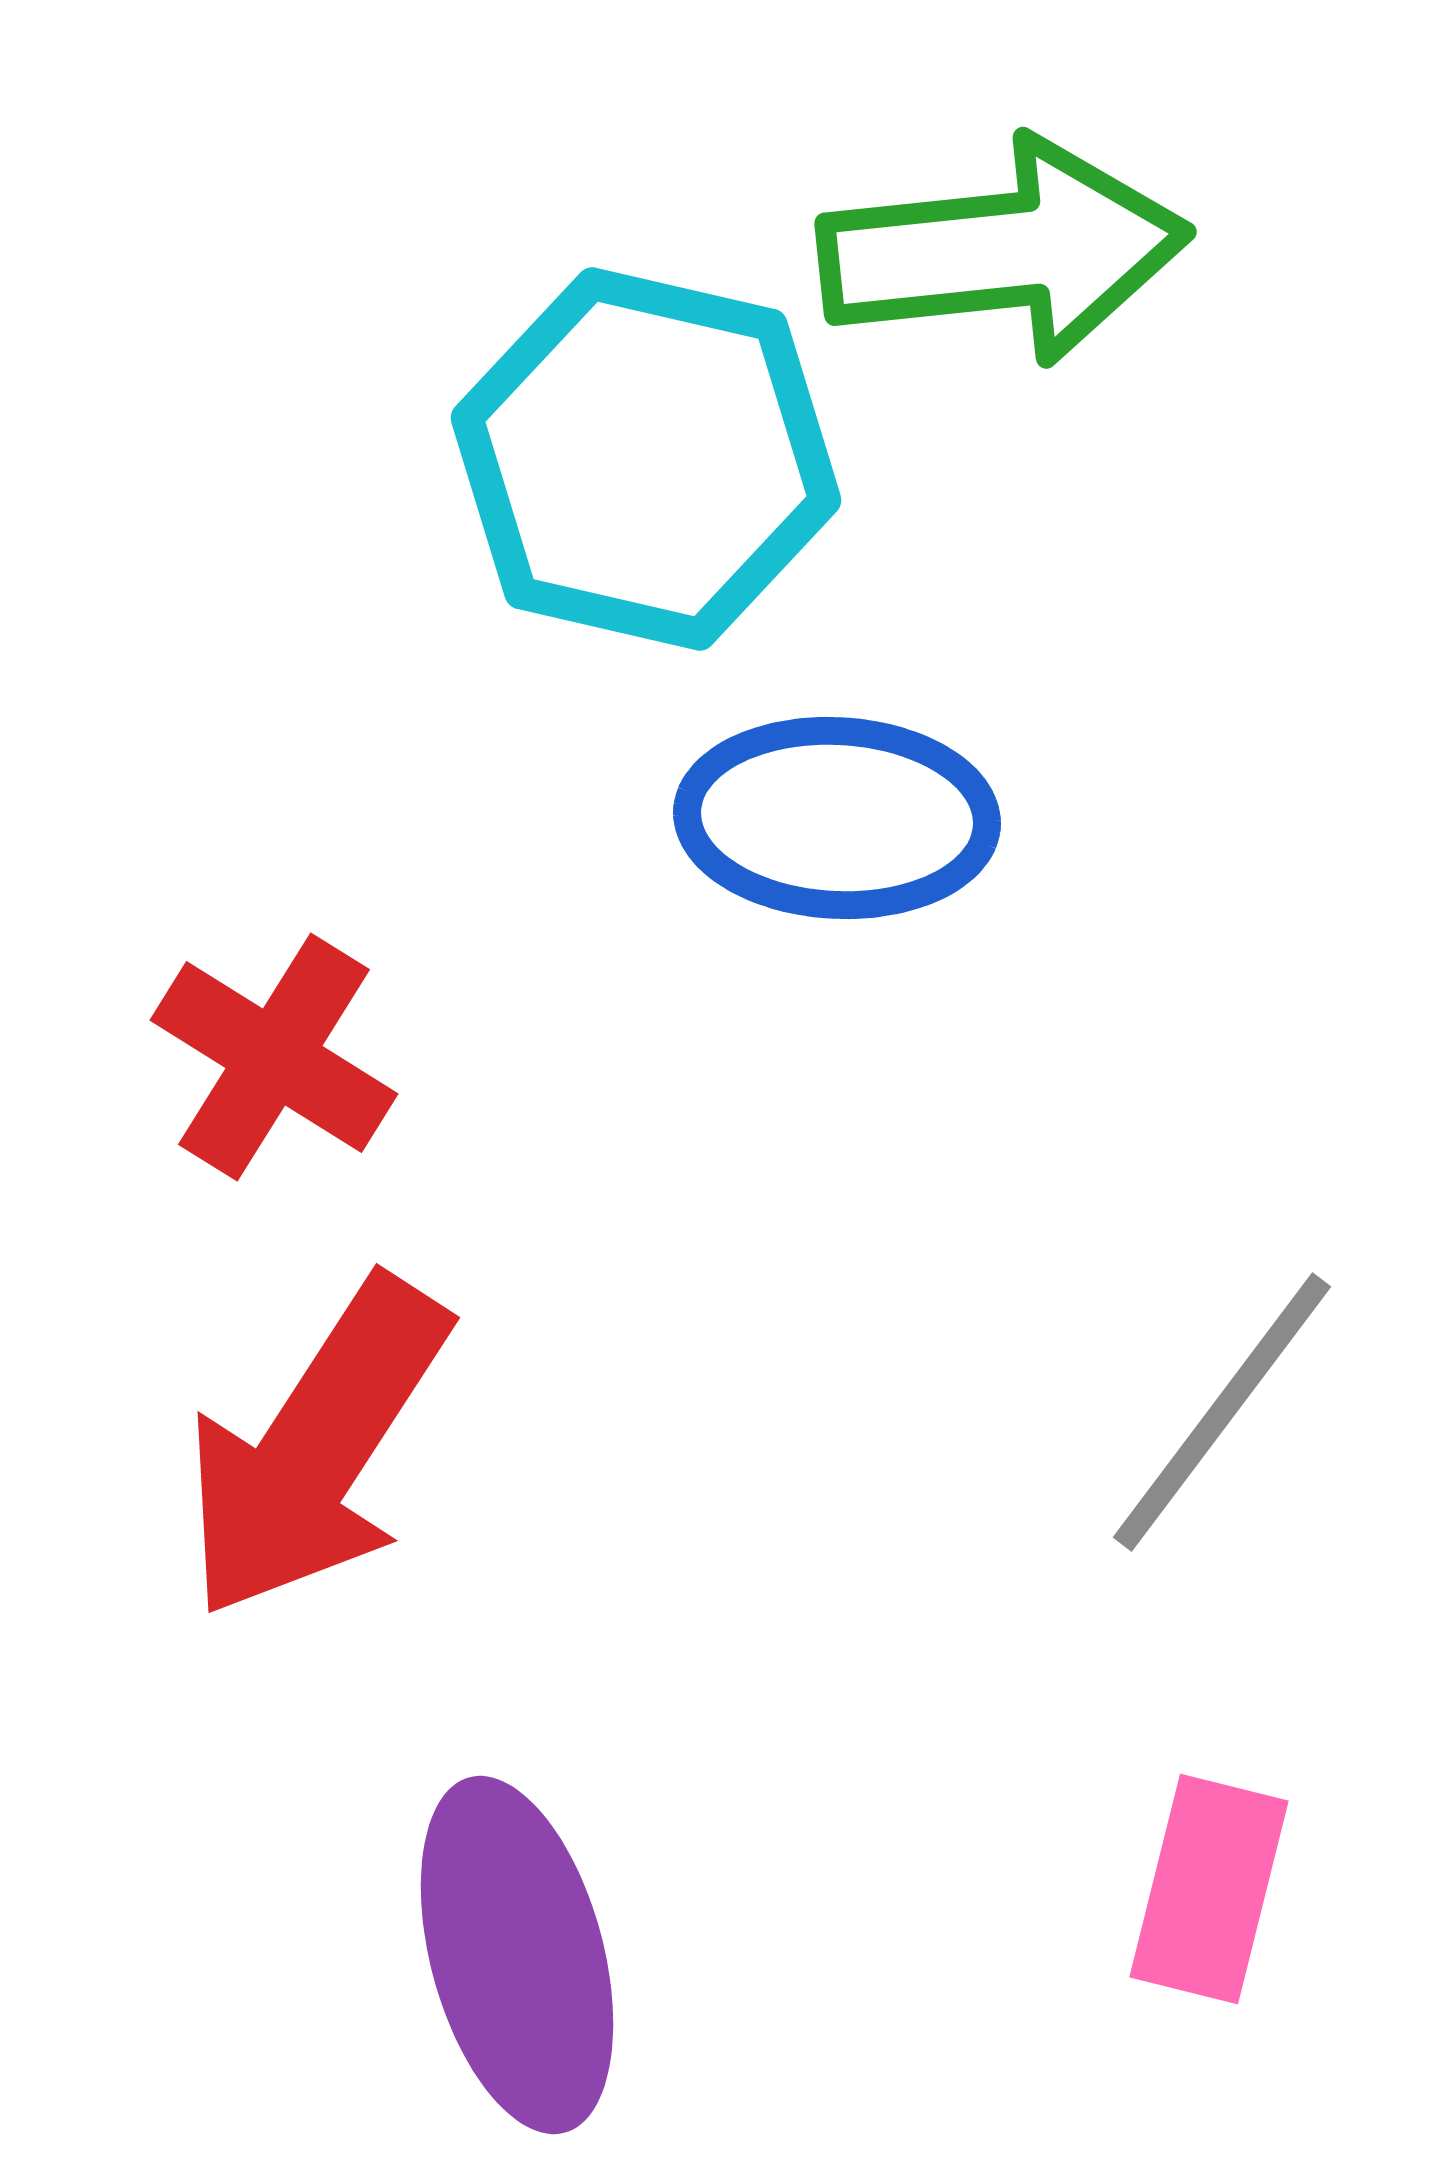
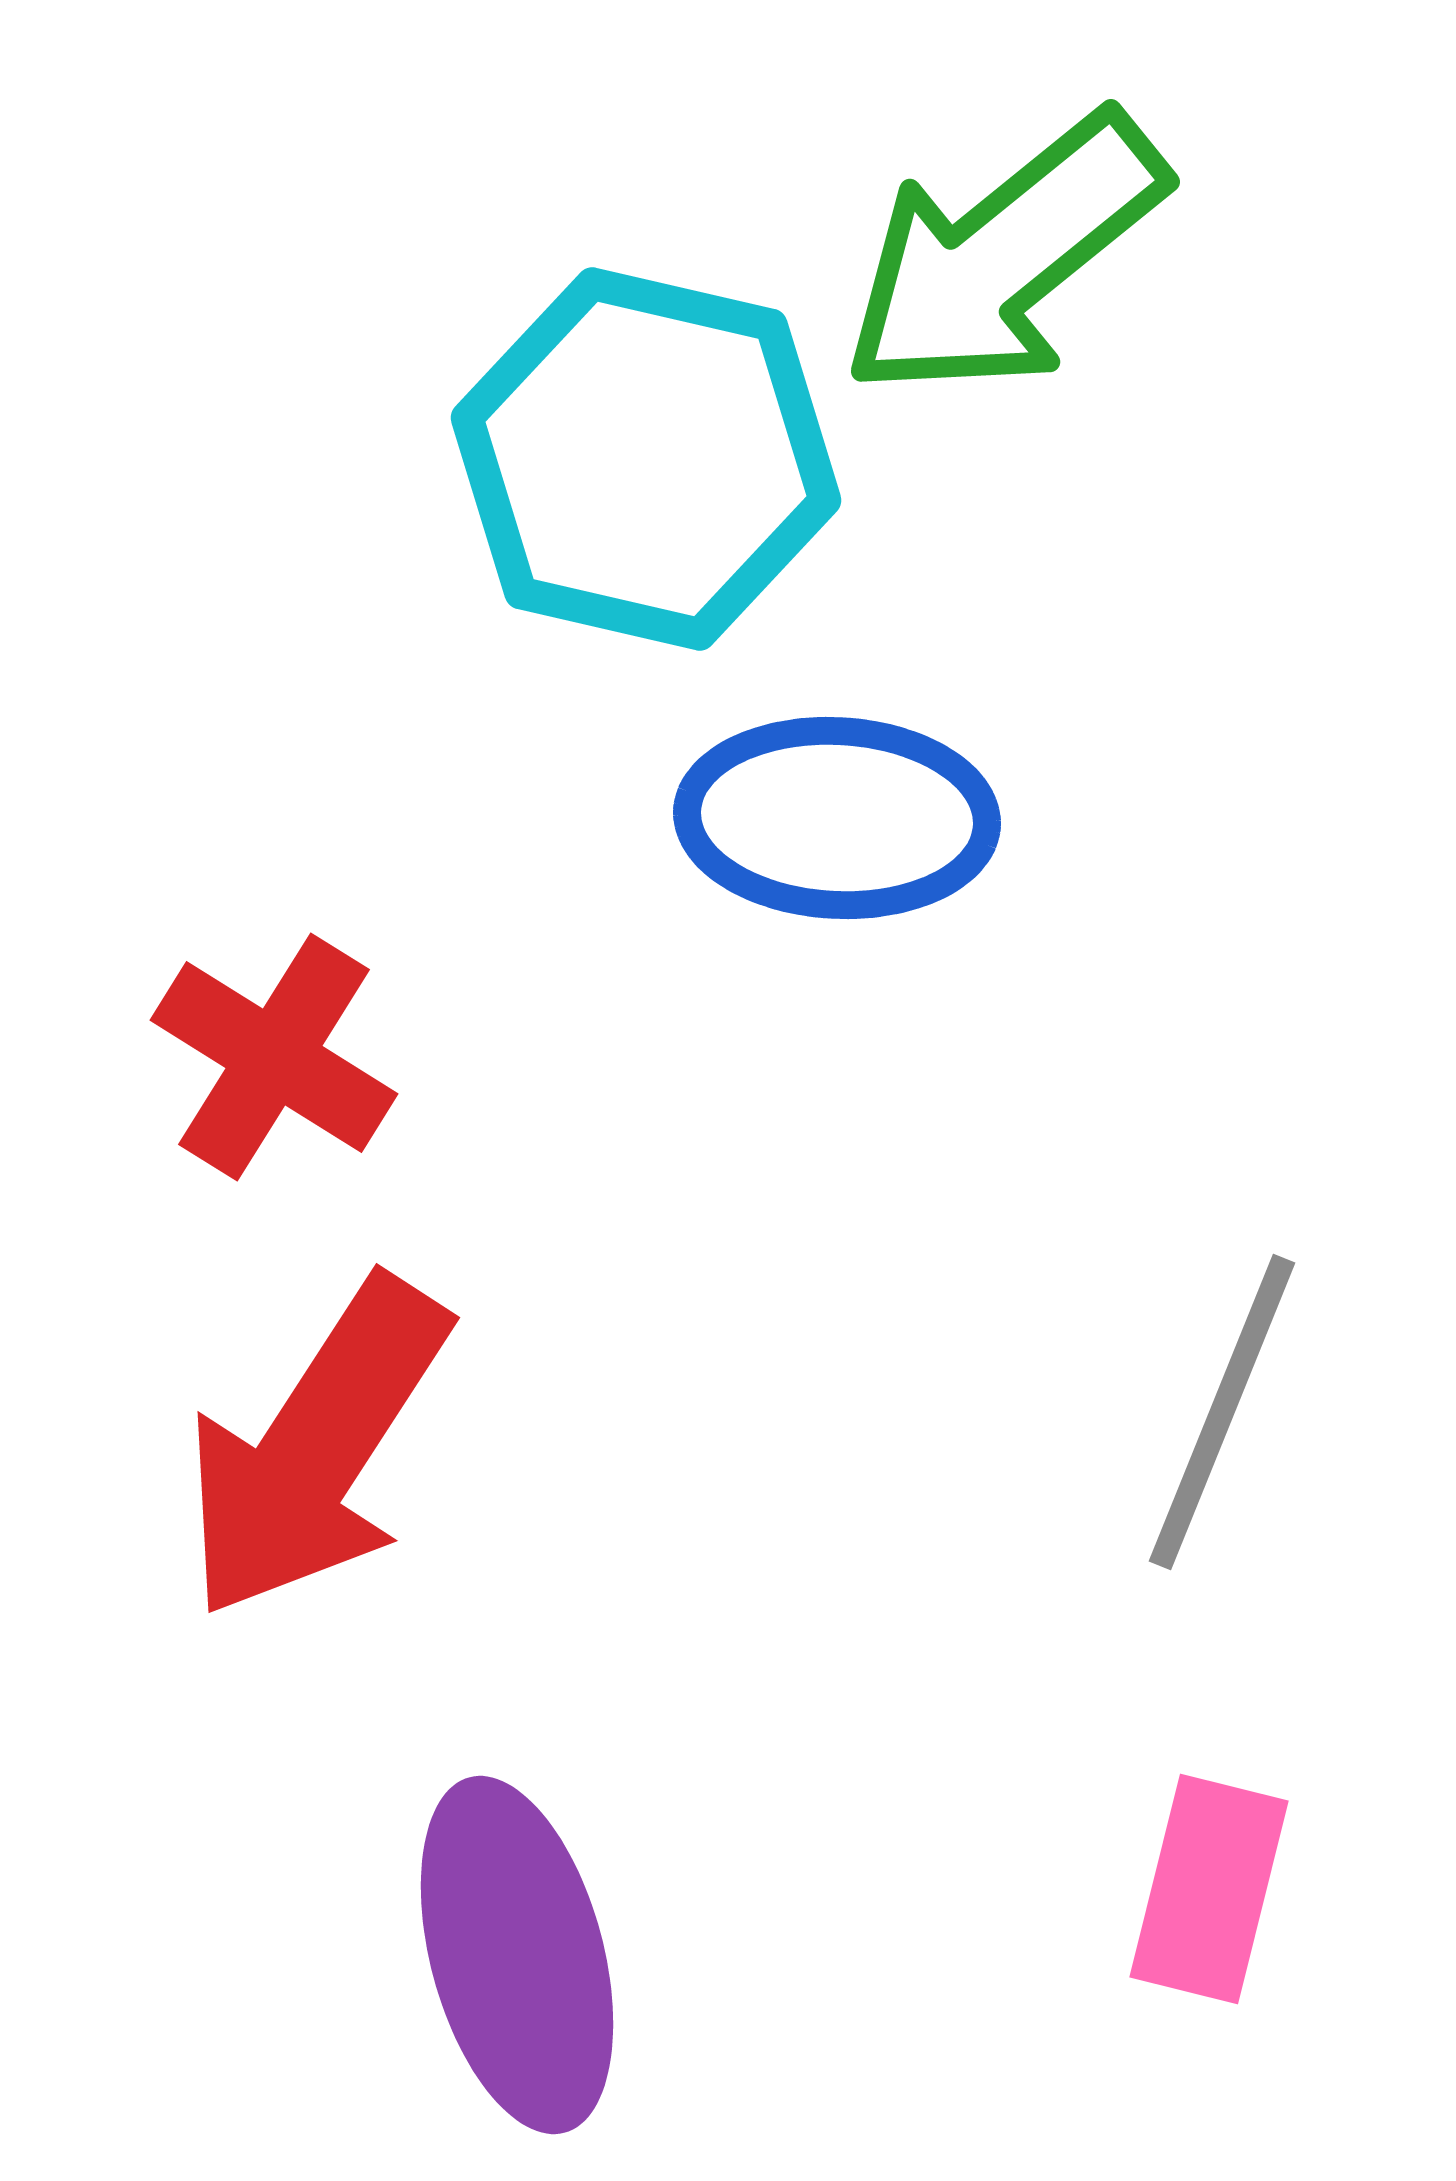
green arrow: moved 5 px down; rotated 147 degrees clockwise
gray line: rotated 15 degrees counterclockwise
